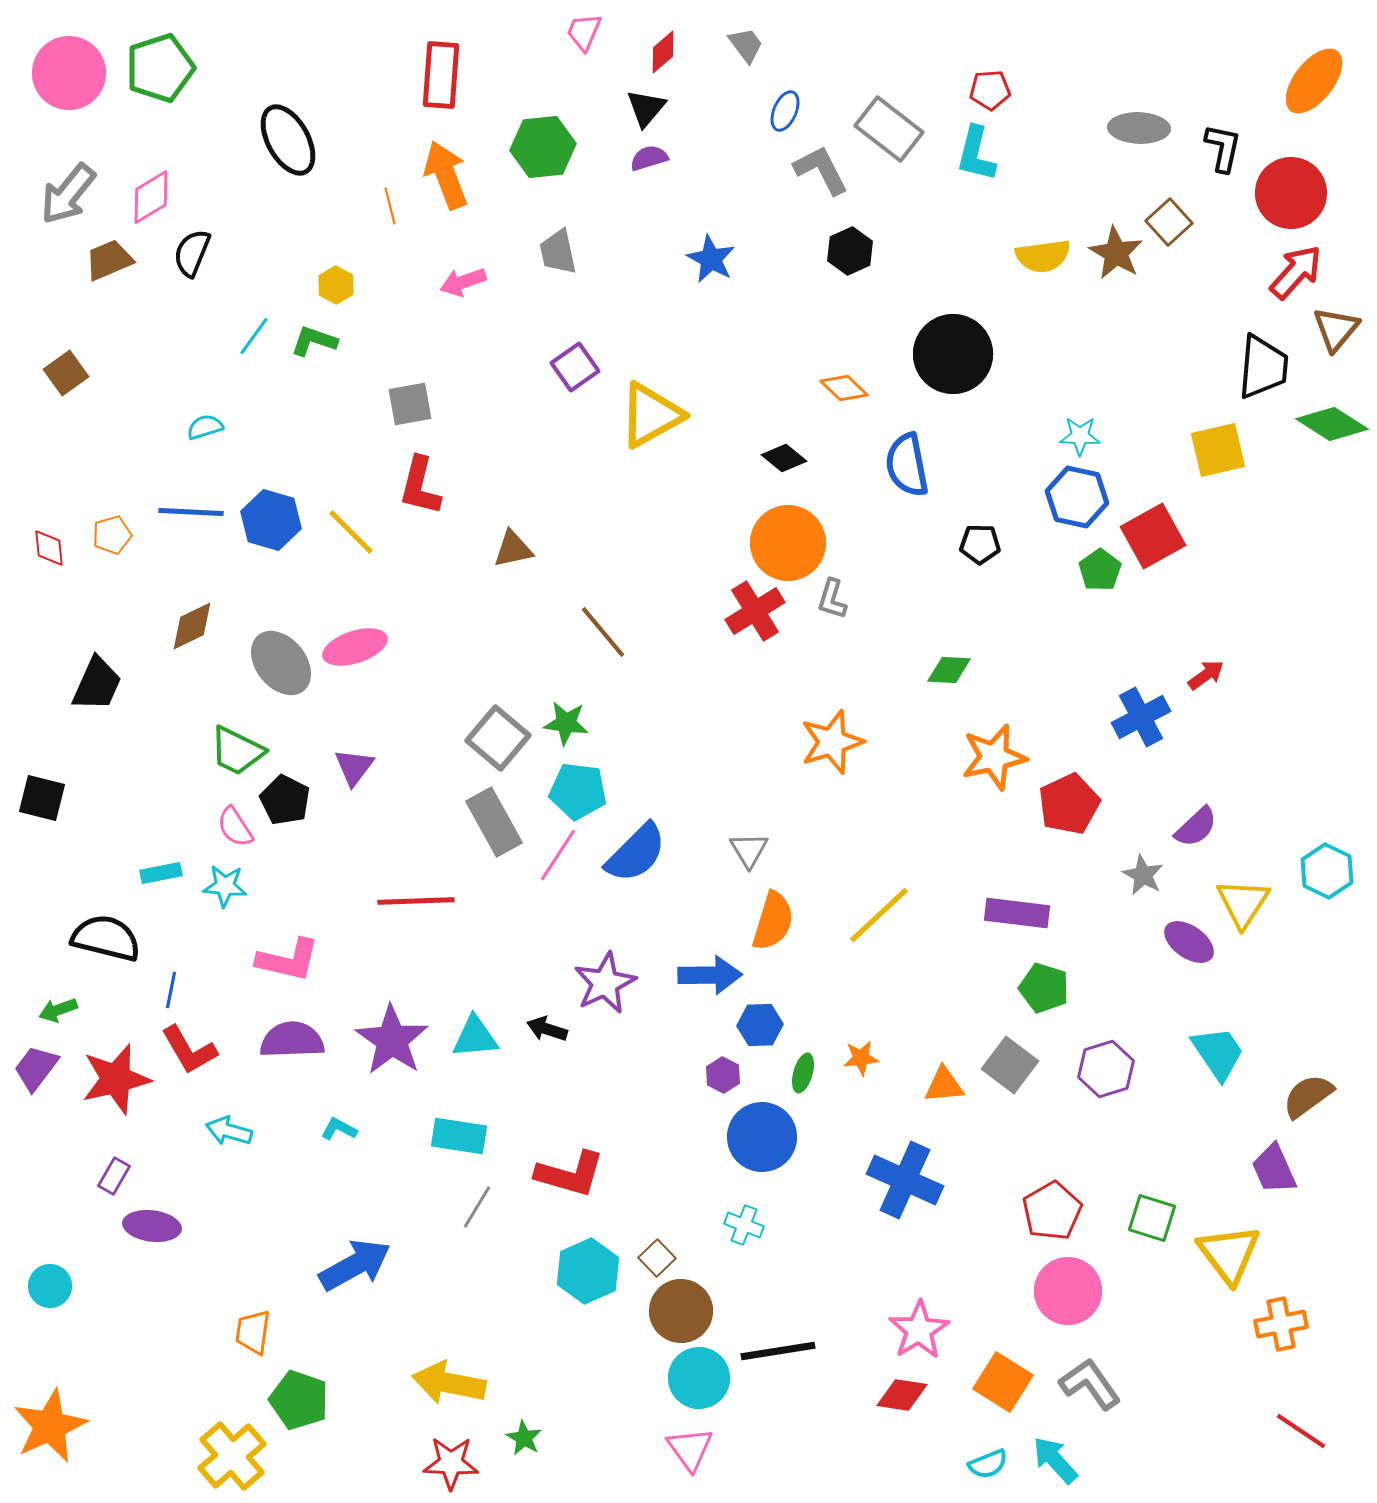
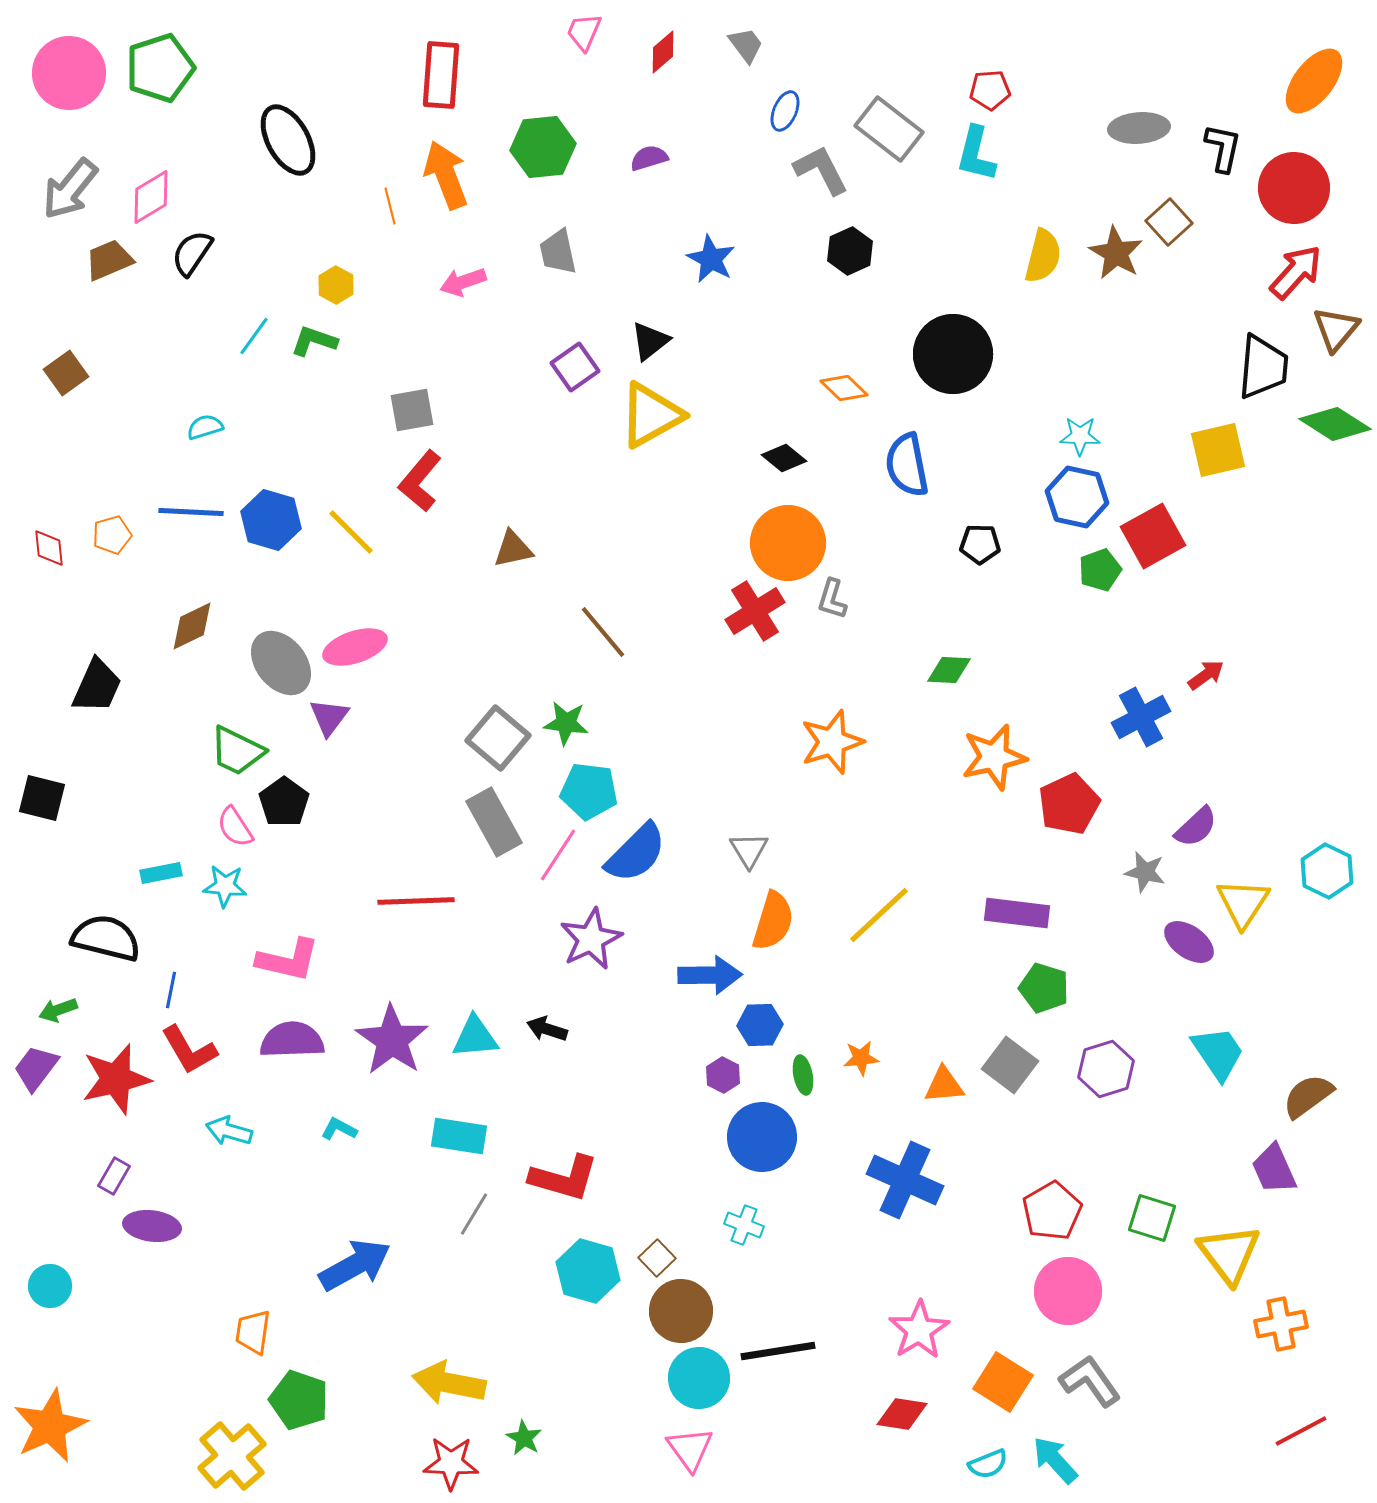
black triangle at (646, 108): moved 4 px right, 233 px down; rotated 12 degrees clockwise
gray ellipse at (1139, 128): rotated 6 degrees counterclockwise
red circle at (1291, 193): moved 3 px right, 5 px up
gray arrow at (68, 194): moved 2 px right, 5 px up
black semicircle at (192, 253): rotated 12 degrees clockwise
yellow semicircle at (1043, 256): rotated 68 degrees counterclockwise
gray square at (410, 404): moved 2 px right, 6 px down
green diamond at (1332, 424): moved 3 px right
red L-shape at (420, 486): moved 5 px up; rotated 26 degrees clockwise
green pentagon at (1100, 570): rotated 15 degrees clockwise
black trapezoid at (97, 684): moved 2 px down
purple triangle at (354, 767): moved 25 px left, 50 px up
cyan pentagon at (578, 791): moved 11 px right
black pentagon at (285, 800): moved 1 px left, 2 px down; rotated 9 degrees clockwise
gray star at (1143, 875): moved 2 px right, 3 px up; rotated 15 degrees counterclockwise
purple star at (605, 983): moved 14 px left, 44 px up
green ellipse at (803, 1073): moved 2 px down; rotated 27 degrees counterclockwise
red L-shape at (570, 1174): moved 6 px left, 4 px down
gray line at (477, 1207): moved 3 px left, 7 px down
cyan hexagon at (588, 1271): rotated 20 degrees counterclockwise
gray L-shape at (1090, 1384): moved 3 px up
red diamond at (902, 1395): moved 19 px down
red line at (1301, 1431): rotated 62 degrees counterclockwise
